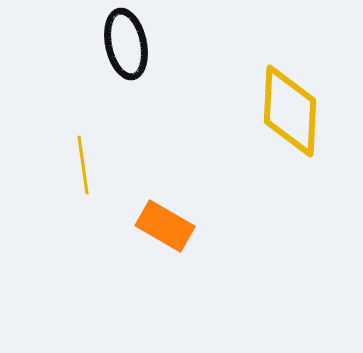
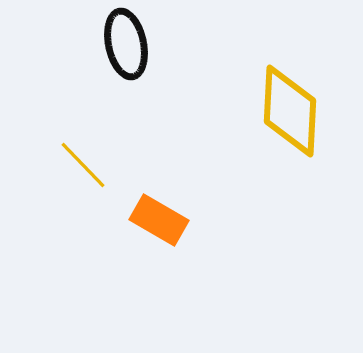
yellow line: rotated 36 degrees counterclockwise
orange rectangle: moved 6 px left, 6 px up
